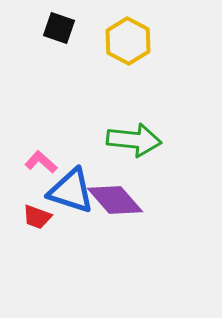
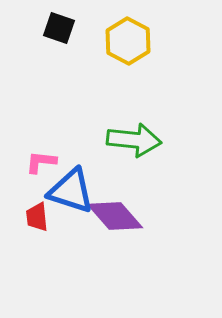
pink L-shape: rotated 36 degrees counterclockwise
purple diamond: moved 16 px down
red trapezoid: rotated 64 degrees clockwise
